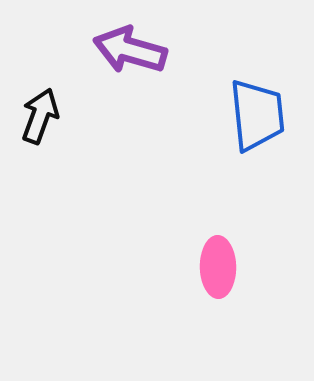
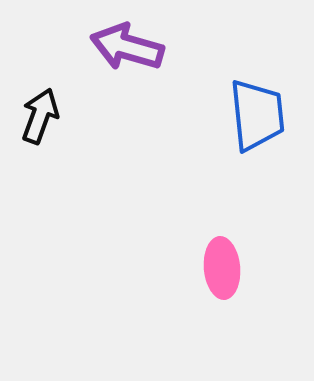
purple arrow: moved 3 px left, 3 px up
pink ellipse: moved 4 px right, 1 px down; rotated 4 degrees counterclockwise
